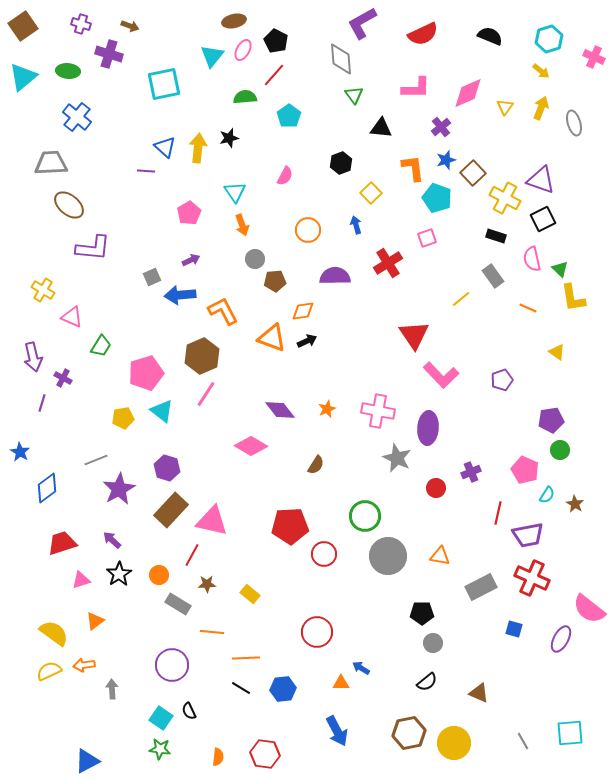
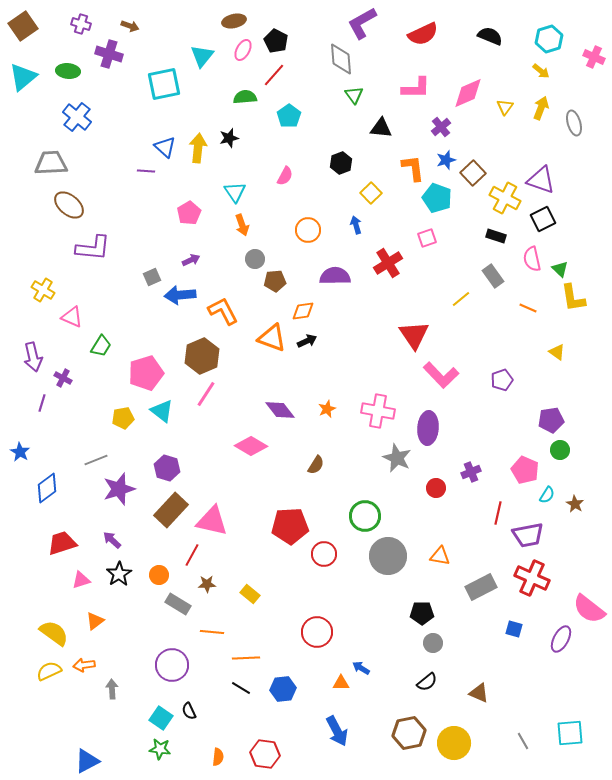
cyan triangle at (212, 56): moved 10 px left
purple star at (119, 489): rotated 12 degrees clockwise
